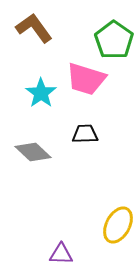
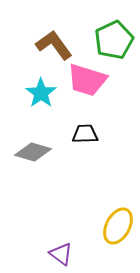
brown L-shape: moved 20 px right, 17 px down
green pentagon: rotated 12 degrees clockwise
pink trapezoid: moved 1 px right, 1 px down
gray diamond: rotated 27 degrees counterclockwise
yellow ellipse: moved 1 px down
purple triangle: rotated 35 degrees clockwise
